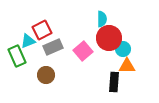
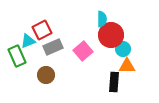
red circle: moved 2 px right, 3 px up
